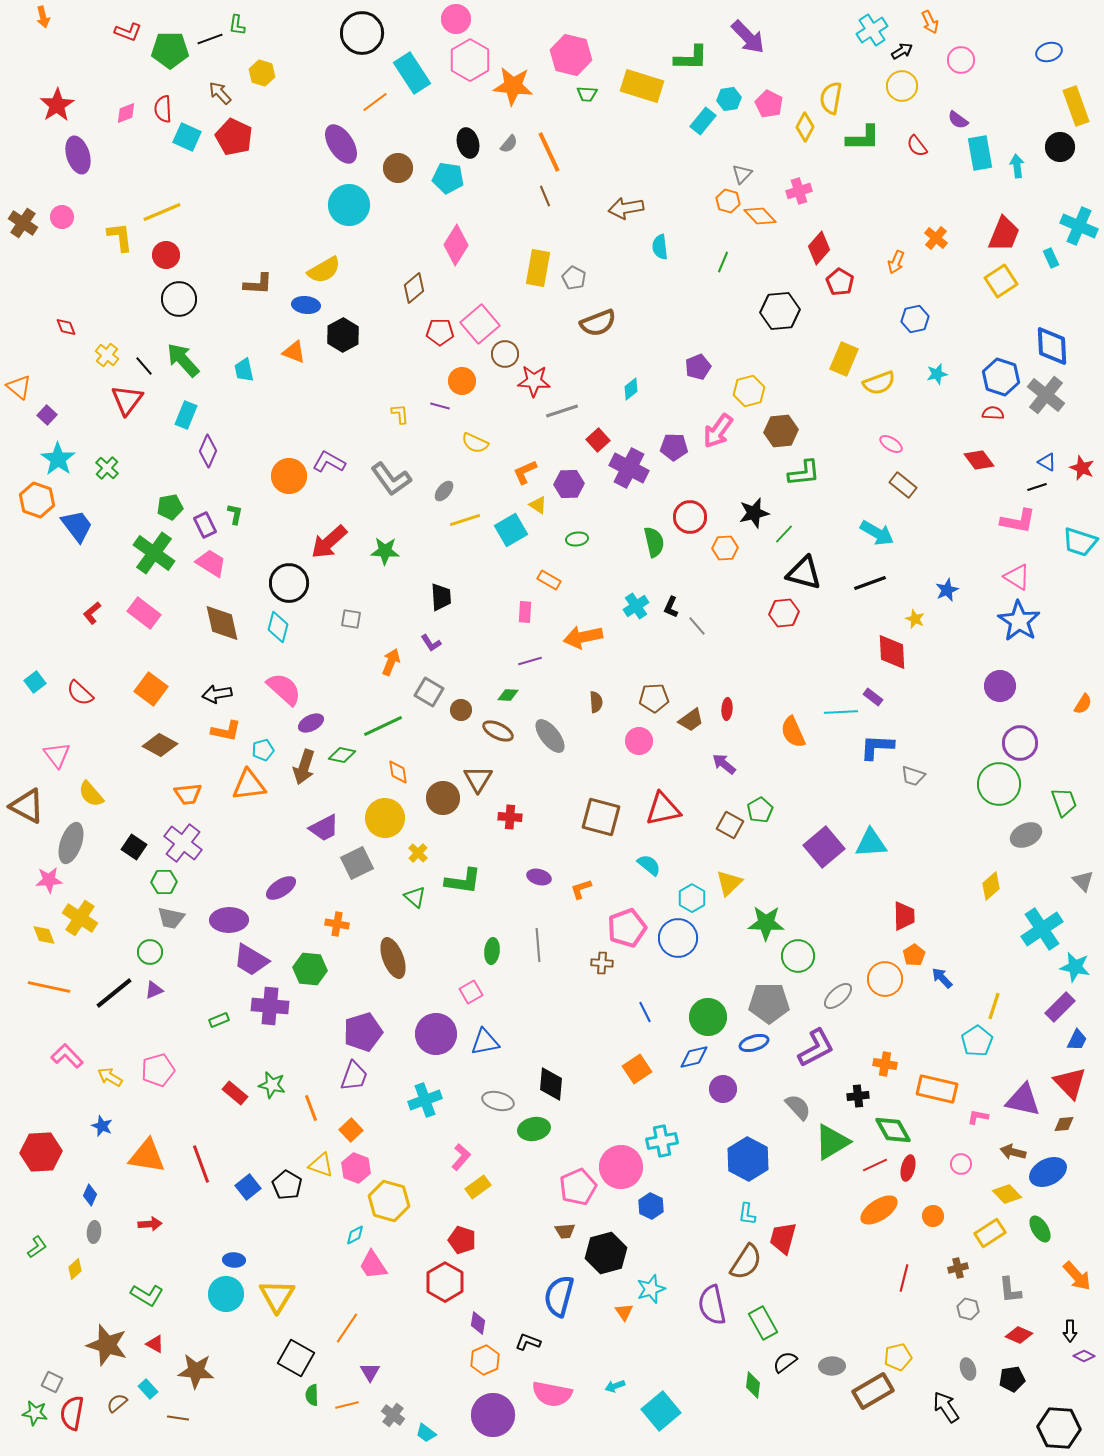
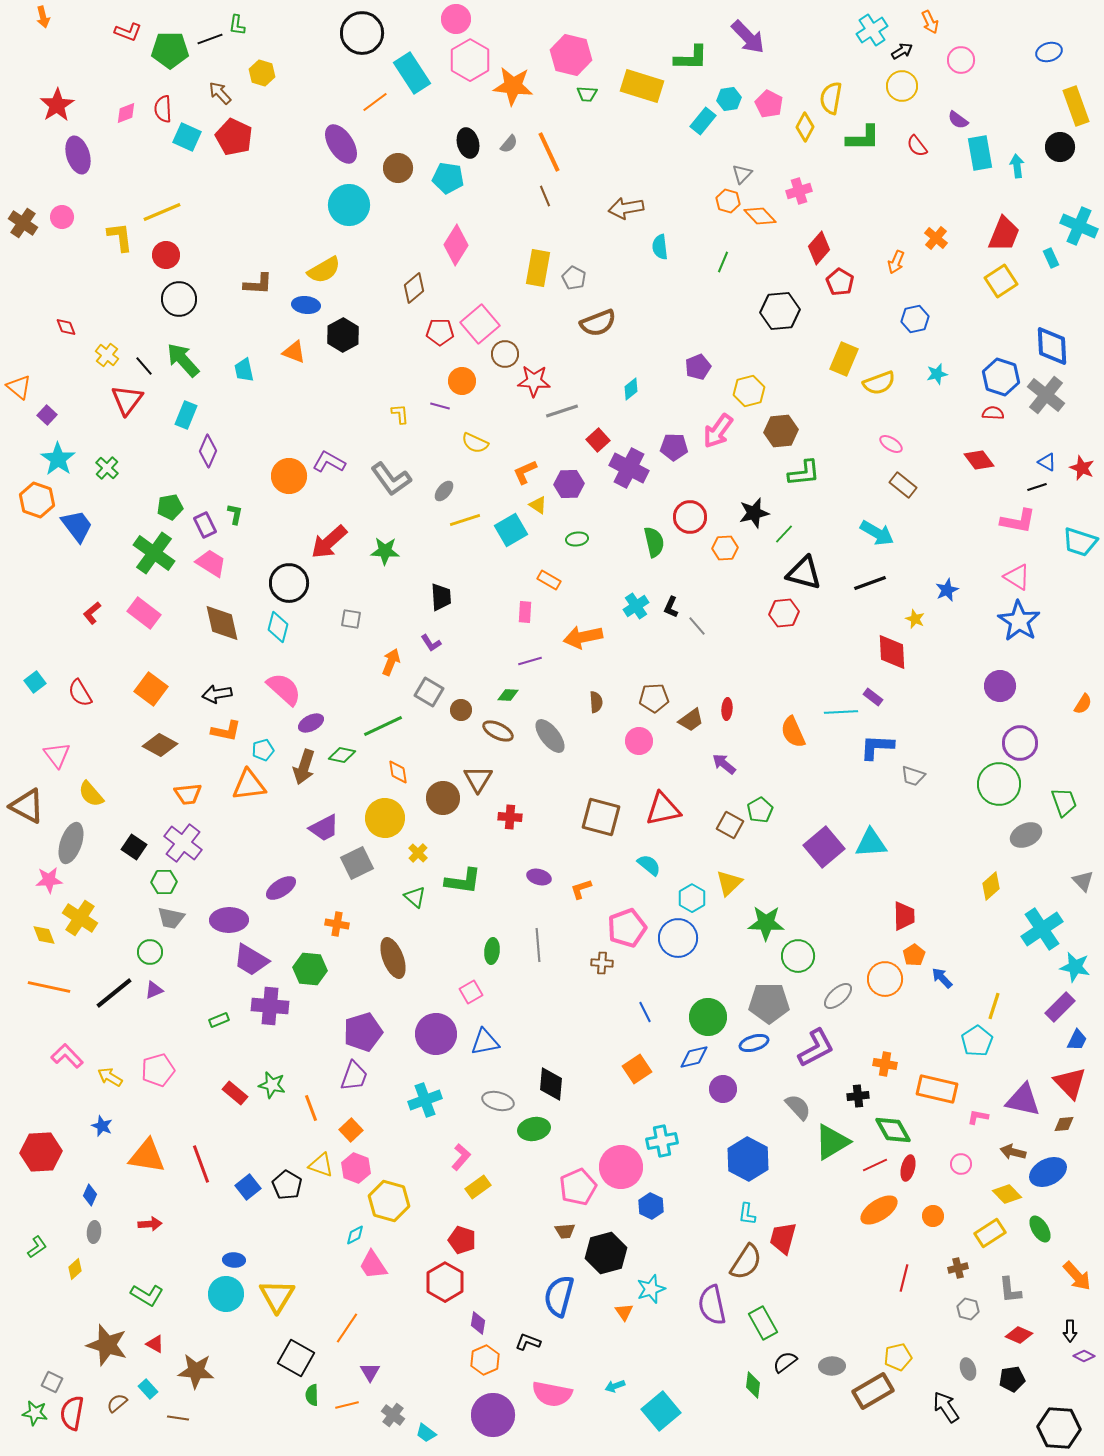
red semicircle at (80, 693): rotated 16 degrees clockwise
